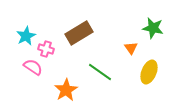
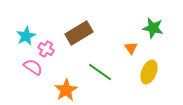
pink cross: rotated 14 degrees clockwise
